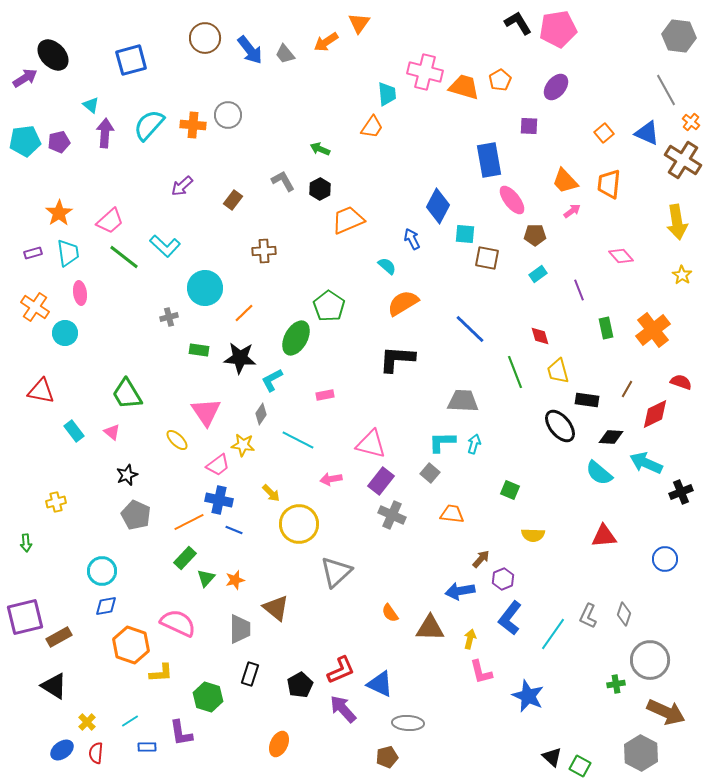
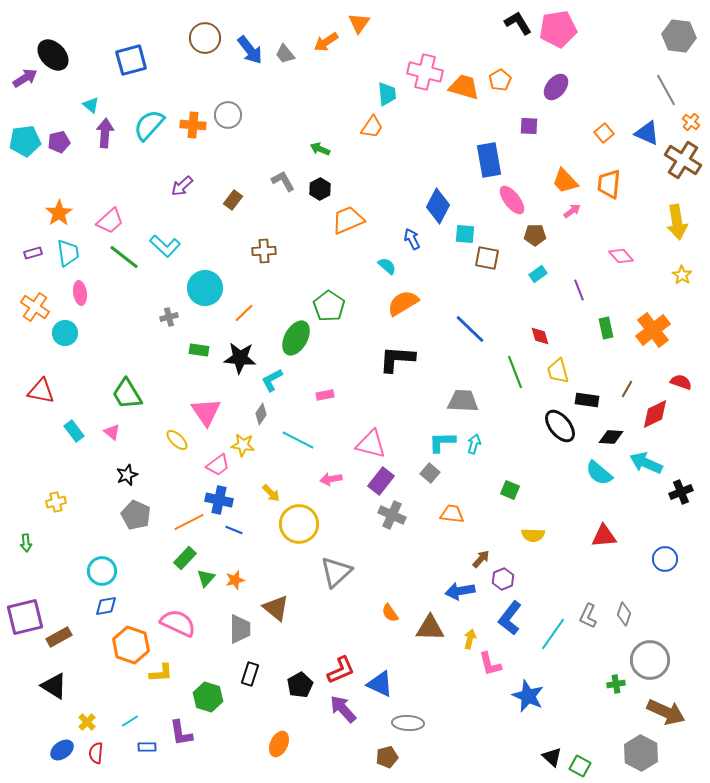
pink L-shape at (481, 672): moved 9 px right, 8 px up
